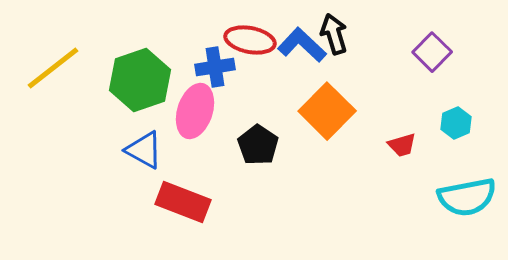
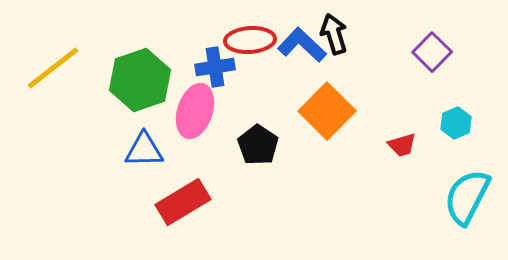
red ellipse: rotated 15 degrees counterclockwise
blue triangle: rotated 30 degrees counterclockwise
cyan semicircle: rotated 128 degrees clockwise
red rectangle: rotated 52 degrees counterclockwise
